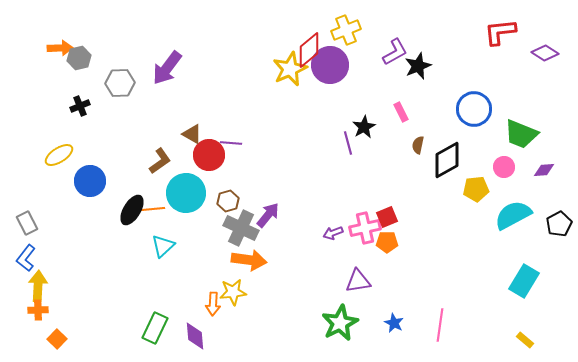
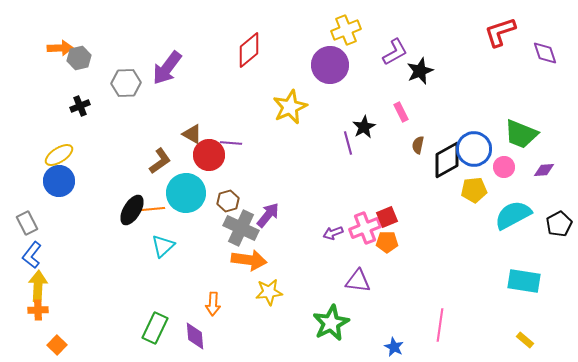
red L-shape at (500, 32): rotated 12 degrees counterclockwise
red diamond at (309, 50): moved 60 px left
purple diamond at (545, 53): rotated 40 degrees clockwise
black star at (418, 66): moved 2 px right, 5 px down
yellow star at (290, 69): moved 38 px down
gray hexagon at (120, 83): moved 6 px right
blue circle at (474, 109): moved 40 px down
blue circle at (90, 181): moved 31 px left
yellow pentagon at (476, 189): moved 2 px left, 1 px down
pink cross at (365, 228): rotated 8 degrees counterclockwise
blue L-shape at (26, 258): moved 6 px right, 3 px up
purple triangle at (358, 281): rotated 16 degrees clockwise
cyan rectangle at (524, 281): rotated 68 degrees clockwise
yellow star at (233, 292): moved 36 px right
green star at (340, 323): moved 9 px left
blue star at (394, 323): moved 24 px down
orange square at (57, 339): moved 6 px down
